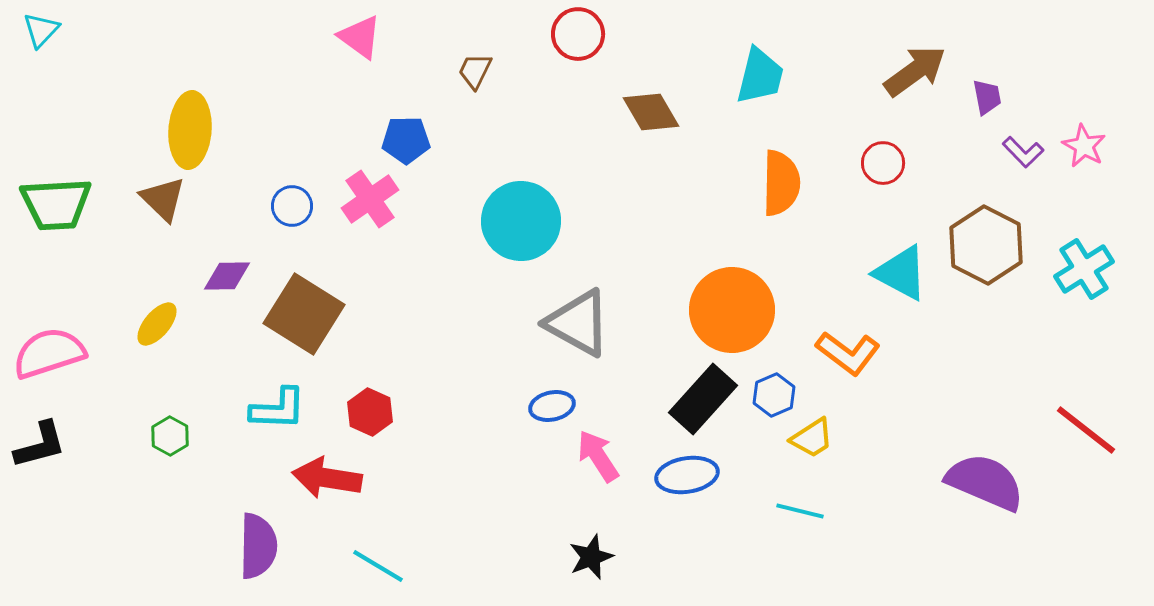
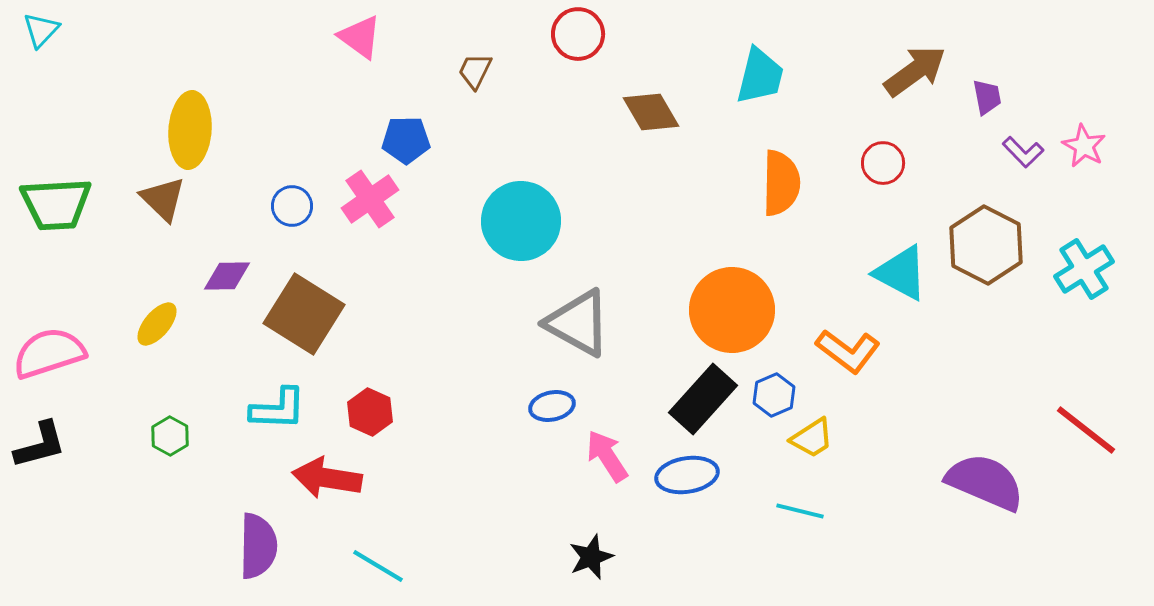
orange L-shape at (848, 353): moved 2 px up
pink arrow at (598, 456): moved 9 px right
